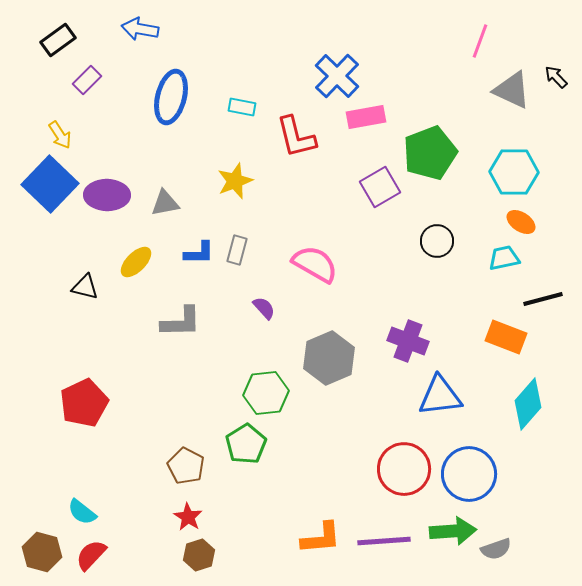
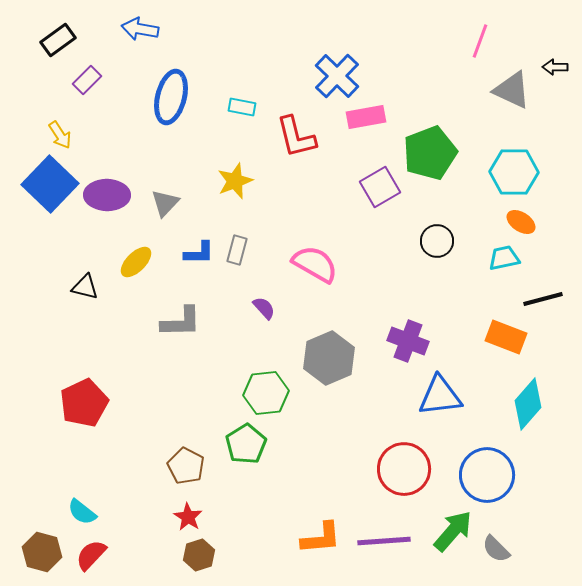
black arrow at (556, 77): moved 1 px left, 10 px up; rotated 45 degrees counterclockwise
gray triangle at (165, 203): rotated 36 degrees counterclockwise
blue circle at (469, 474): moved 18 px right, 1 px down
green arrow at (453, 531): rotated 45 degrees counterclockwise
gray semicircle at (496, 549): rotated 64 degrees clockwise
